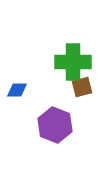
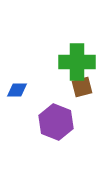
green cross: moved 4 px right
purple hexagon: moved 1 px right, 3 px up
